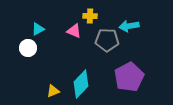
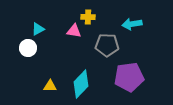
yellow cross: moved 2 px left, 1 px down
cyan arrow: moved 3 px right, 2 px up
pink triangle: rotated 14 degrees counterclockwise
gray pentagon: moved 5 px down
purple pentagon: rotated 20 degrees clockwise
yellow triangle: moved 3 px left, 5 px up; rotated 24 degrees clockwise
